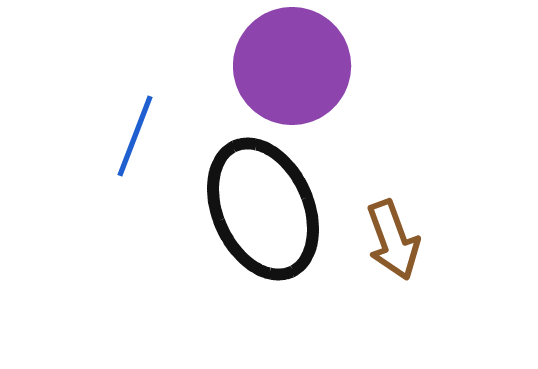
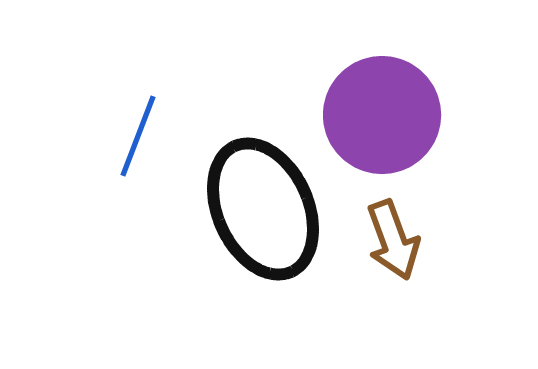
purple circle: moved 90 px right, 49 px down
blue line: moved 3 px right
